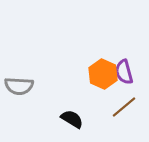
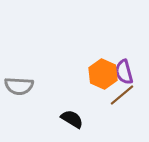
brown line: moved 2 px left, 12 px up
